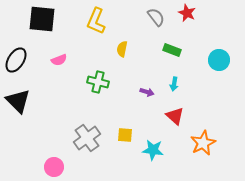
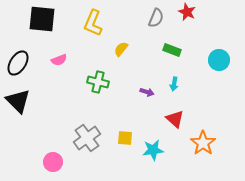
red star: moved 1 px up
gray semicircle: moved 1 px down; rotated 60 degrees clockwise
yellow L-shape: moved 3 px left, 2 px down
yellow semicircle: moved 1 px left; rotated 28 degrees clockwise
black ellipse: moved 2 px right, 3 px down
red triangle: moved 3 px down
yellow square: moved 3 px down
orange star: rotated 10 degrees counterclockwise
cyan star: rotated 15 degrees counterclockwise
pink circle: moved 1 px left, 5 px up
